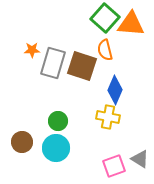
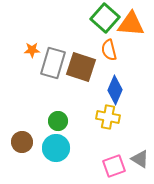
orange semicircle: moved 4 px right
brown square: moved 1 px left, 1 px down
